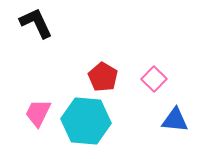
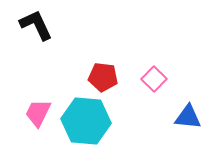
black L-shape: moved 2 px down
red pentagon: rotated 24 degrees counterclockwise
blue triangle: moved 13 px right, 3 px up
